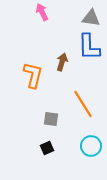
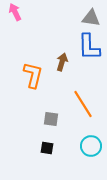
pink arrow: moved 27 px left
black square: rotated 32 degrees clockwise
